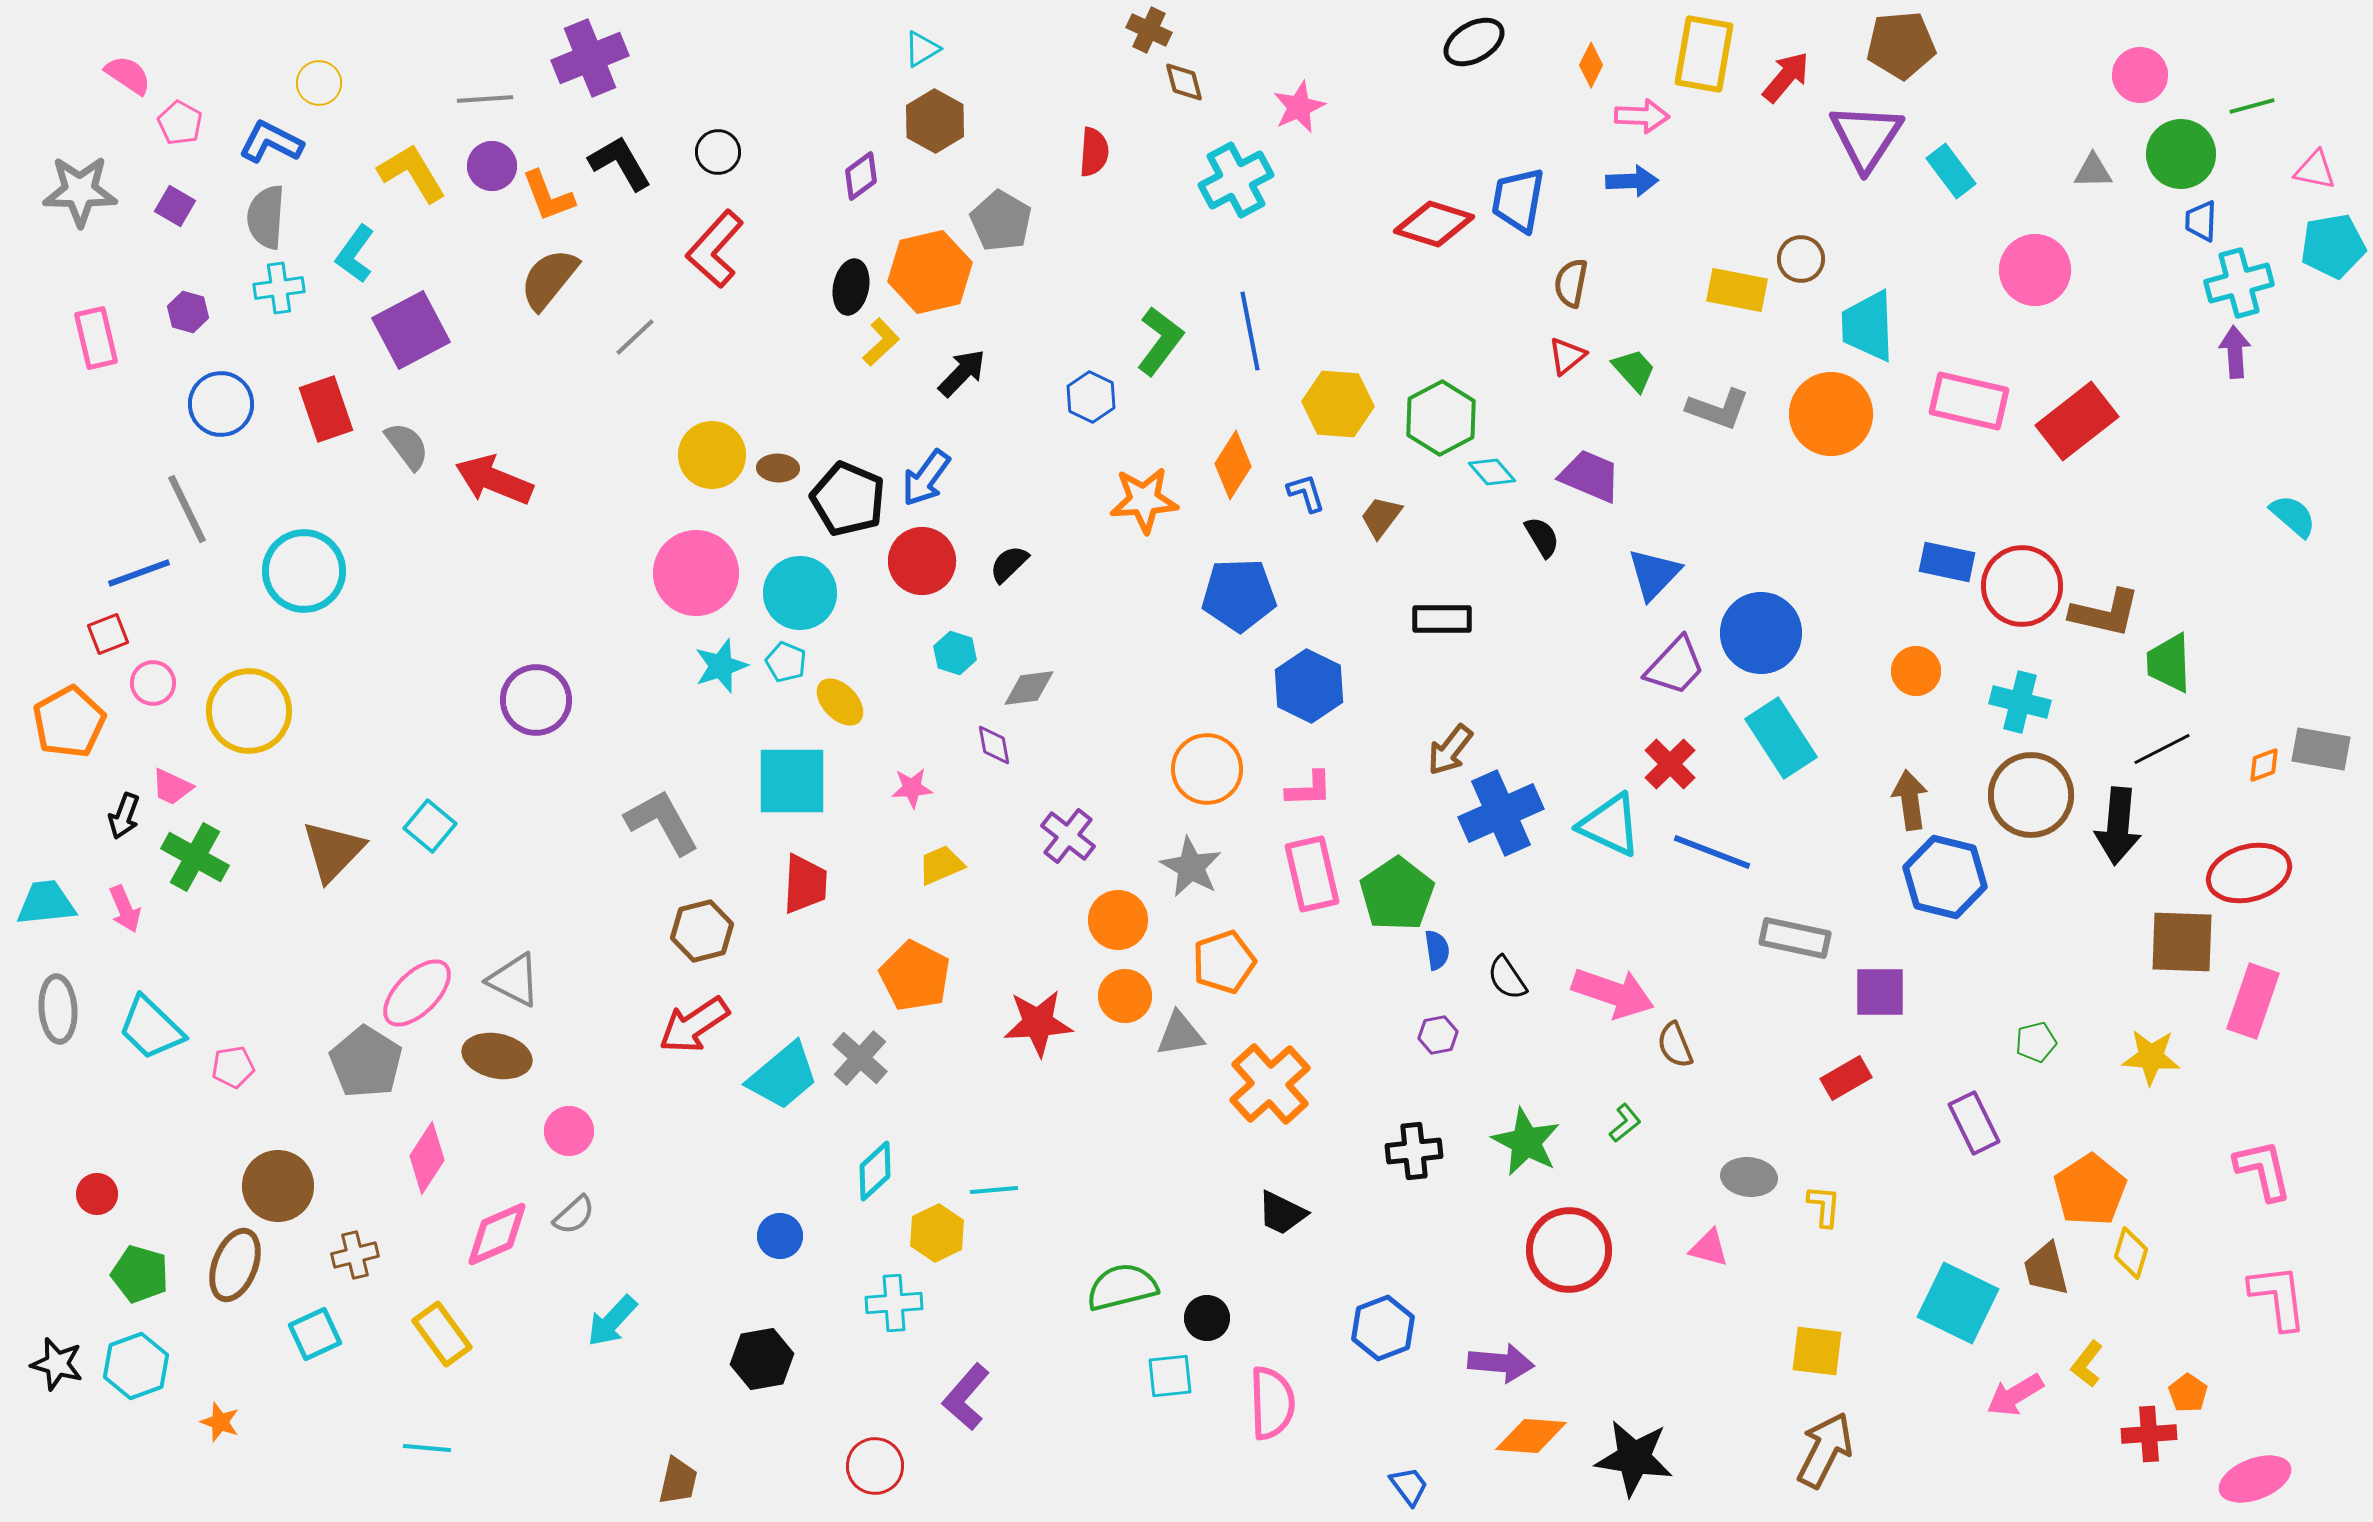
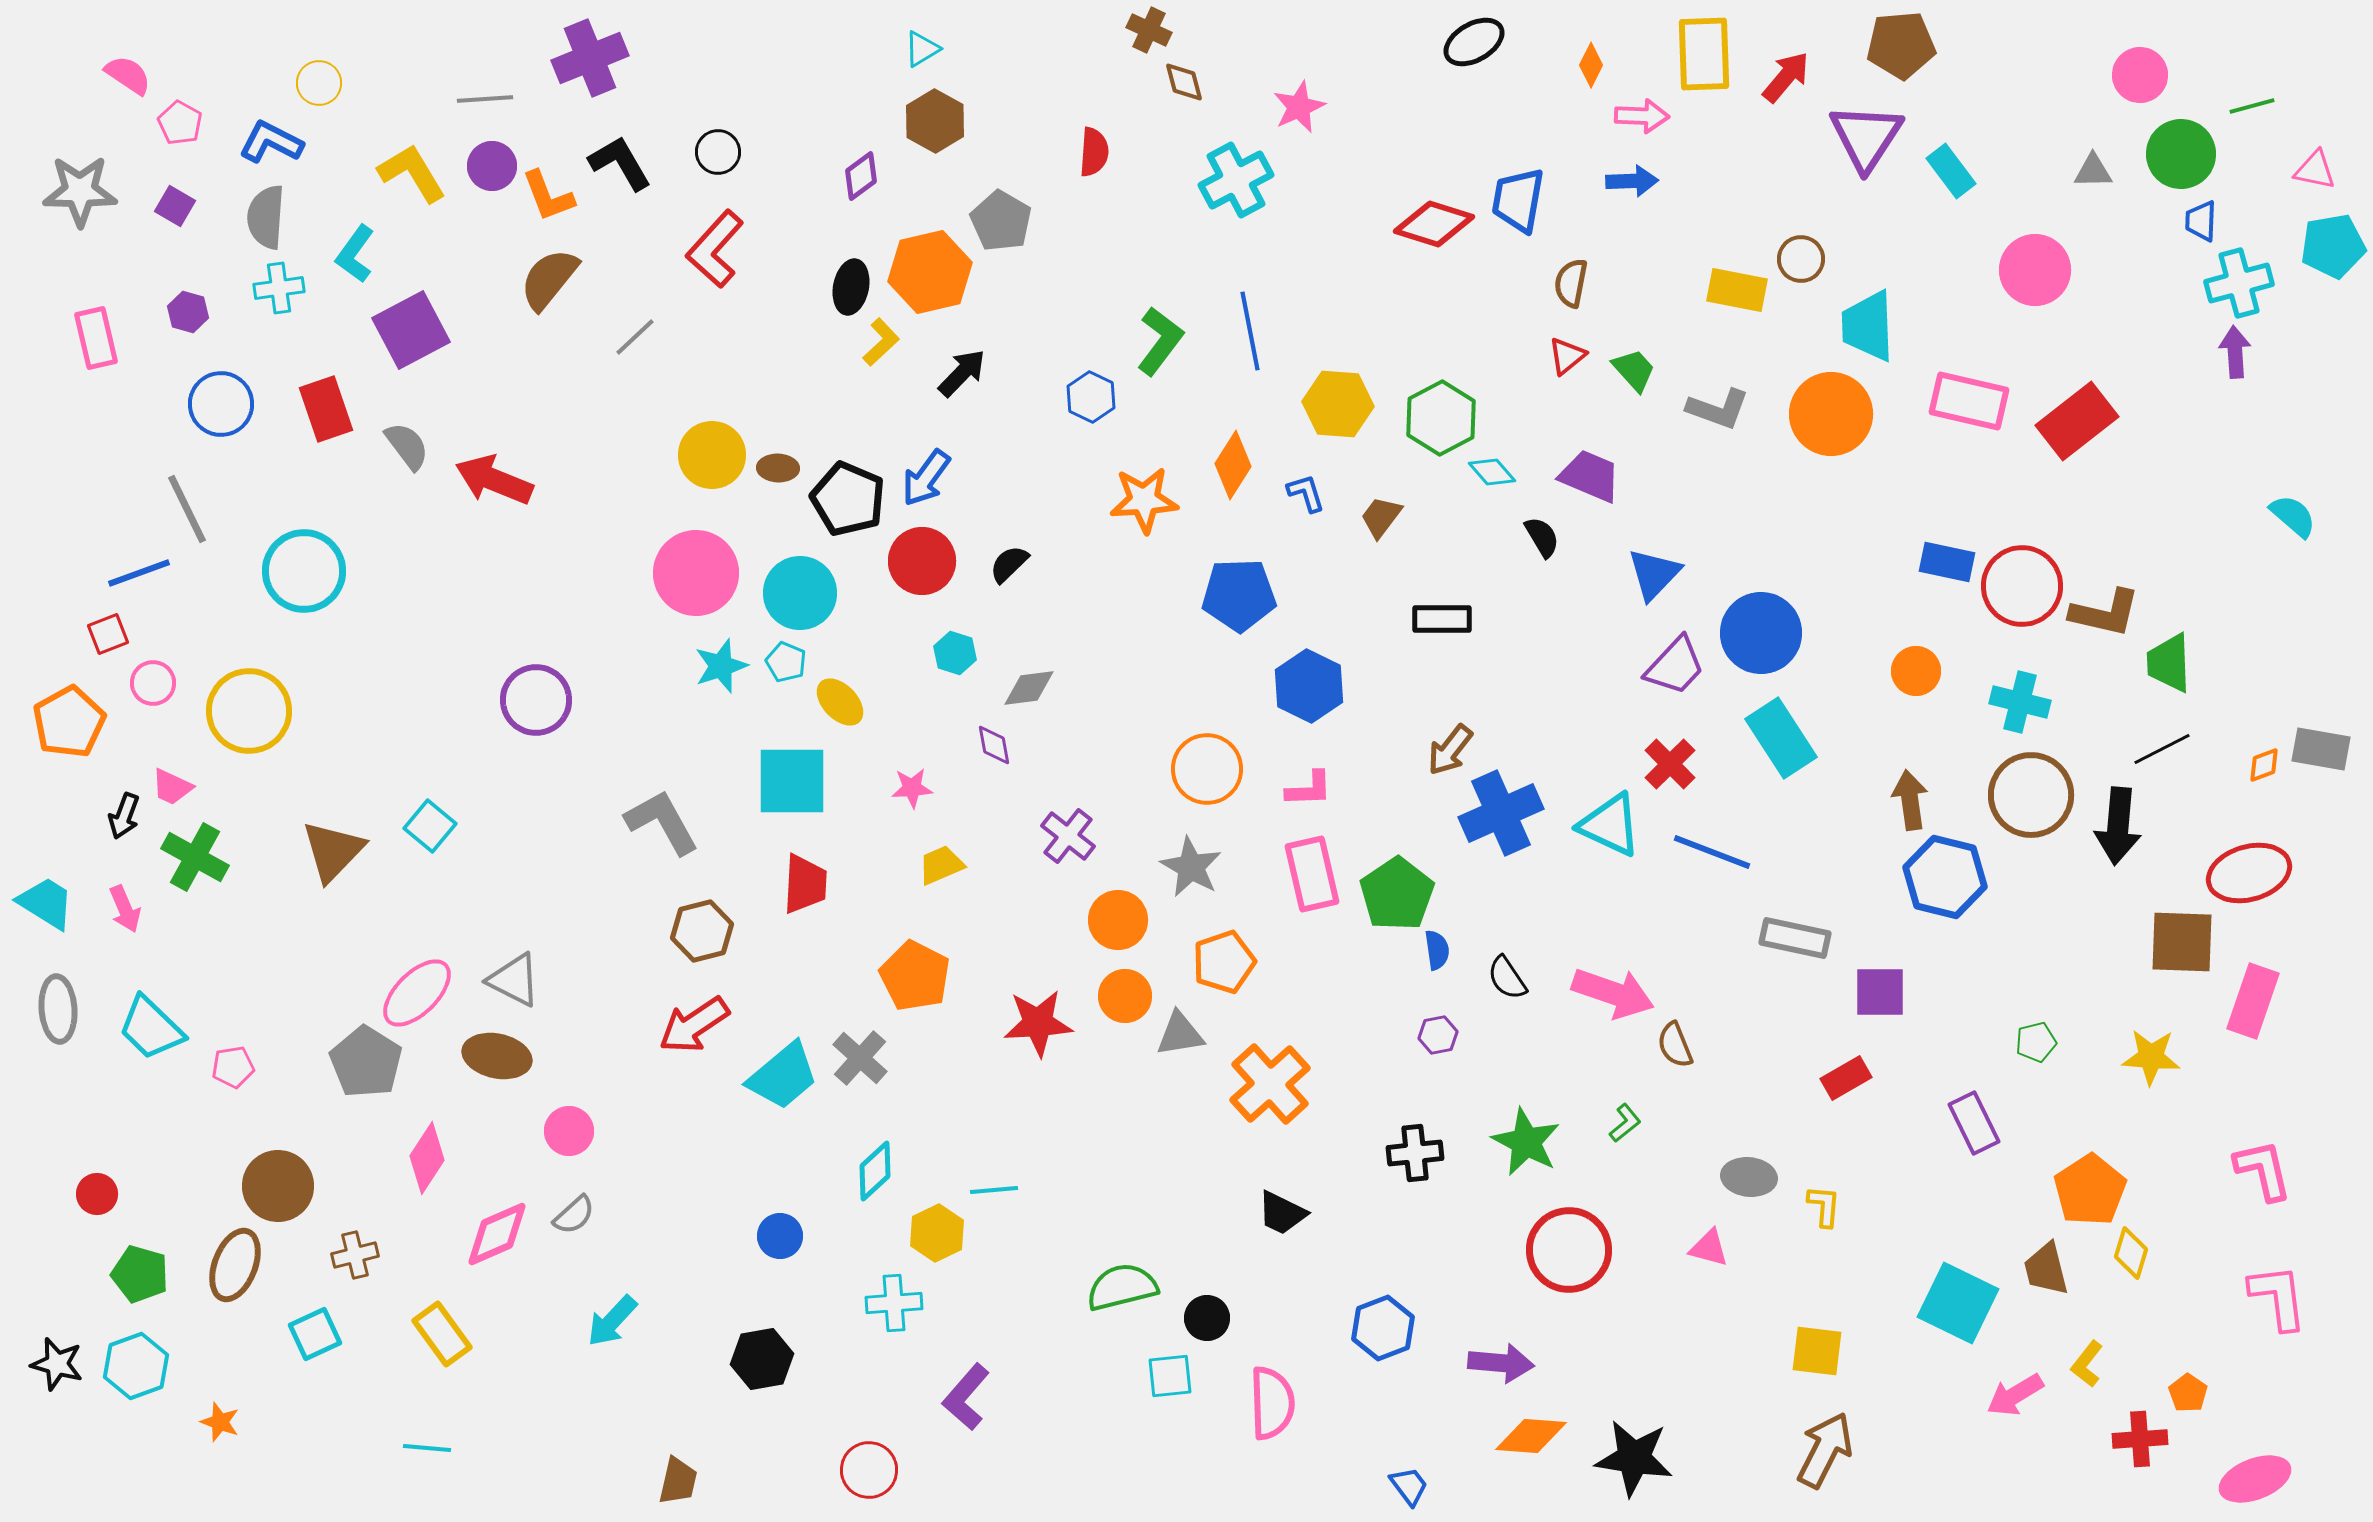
yellow rectangle at (1704, 54): rotated 12 degrees counterclockwise
cyan trapezoid at (46, 903): rotated 38 degrees clockwise
black cross at (1414, 1151): moved 1 px right, 2 px down
red cross at (2149, 1434): moved 9 px left, 5 px down
red circle at (875, 1466): moved 6 px left, 4 px down
